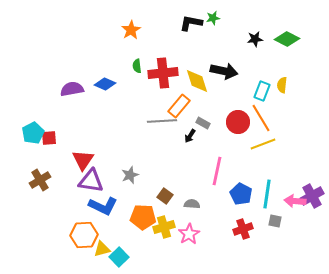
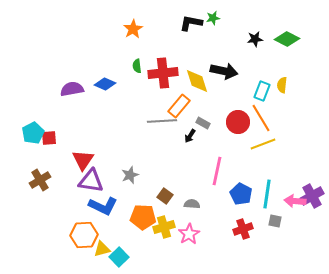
orange star at (131, 30): moved 2 px right, 1 px up
